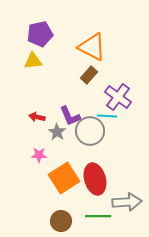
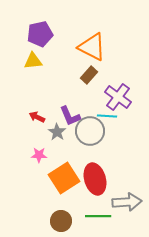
red arrow: rotated 14 degrees clockwise
